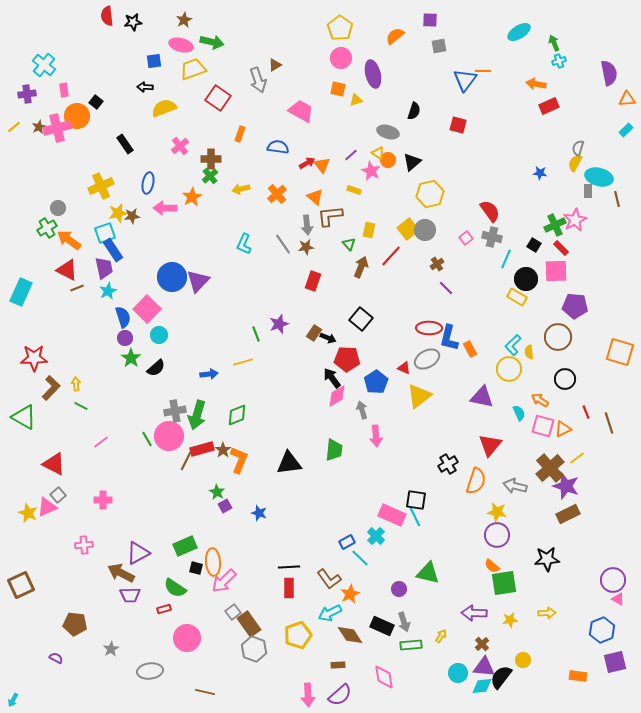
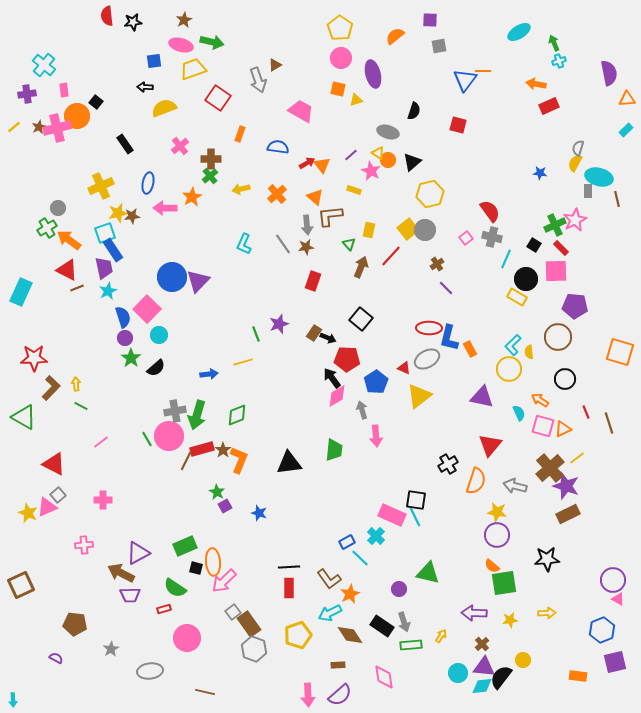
black rectangle at (382, 626): rotated 10 degrees clockwise
cyan arrow at (13, 700): rotated 32 degrees counterclockwise
